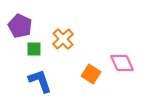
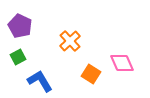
orange cross: moved 7 px right, 2 px down
green square: moved 16 px left, 8 px down; rotated 28 degrees counterclockwise
blue L-shape: rotated 12 degrees counterclockwise
